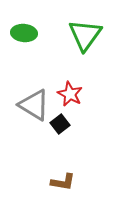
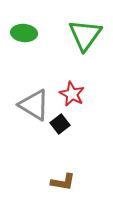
red star: moved 2 px right
